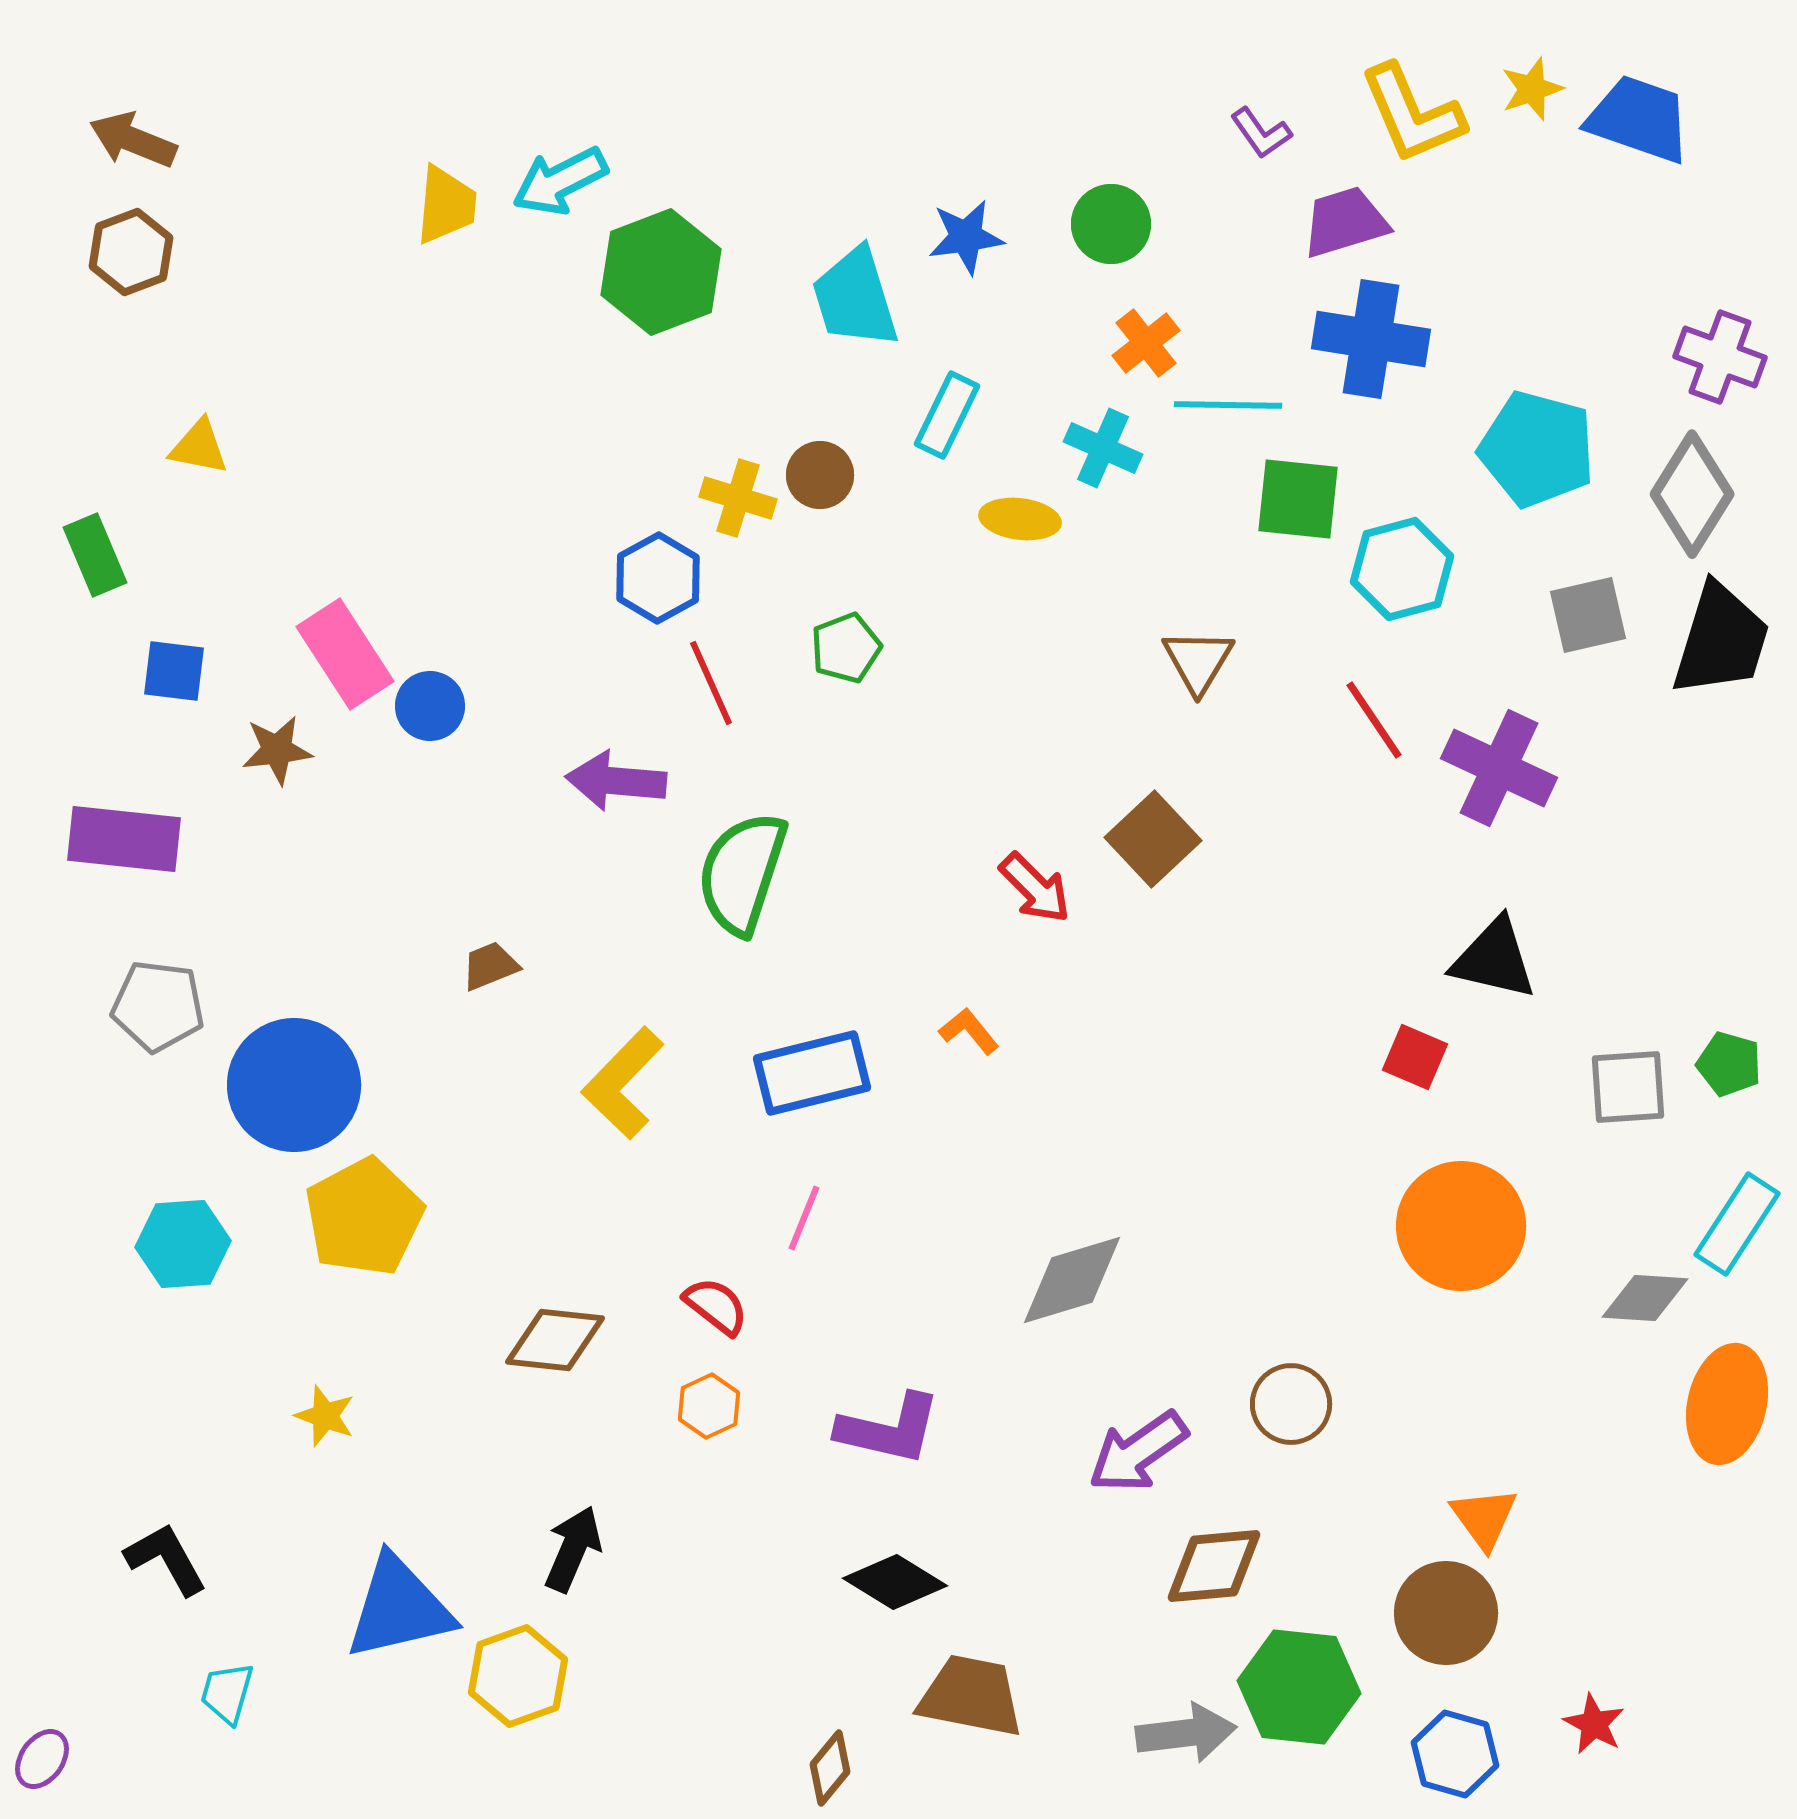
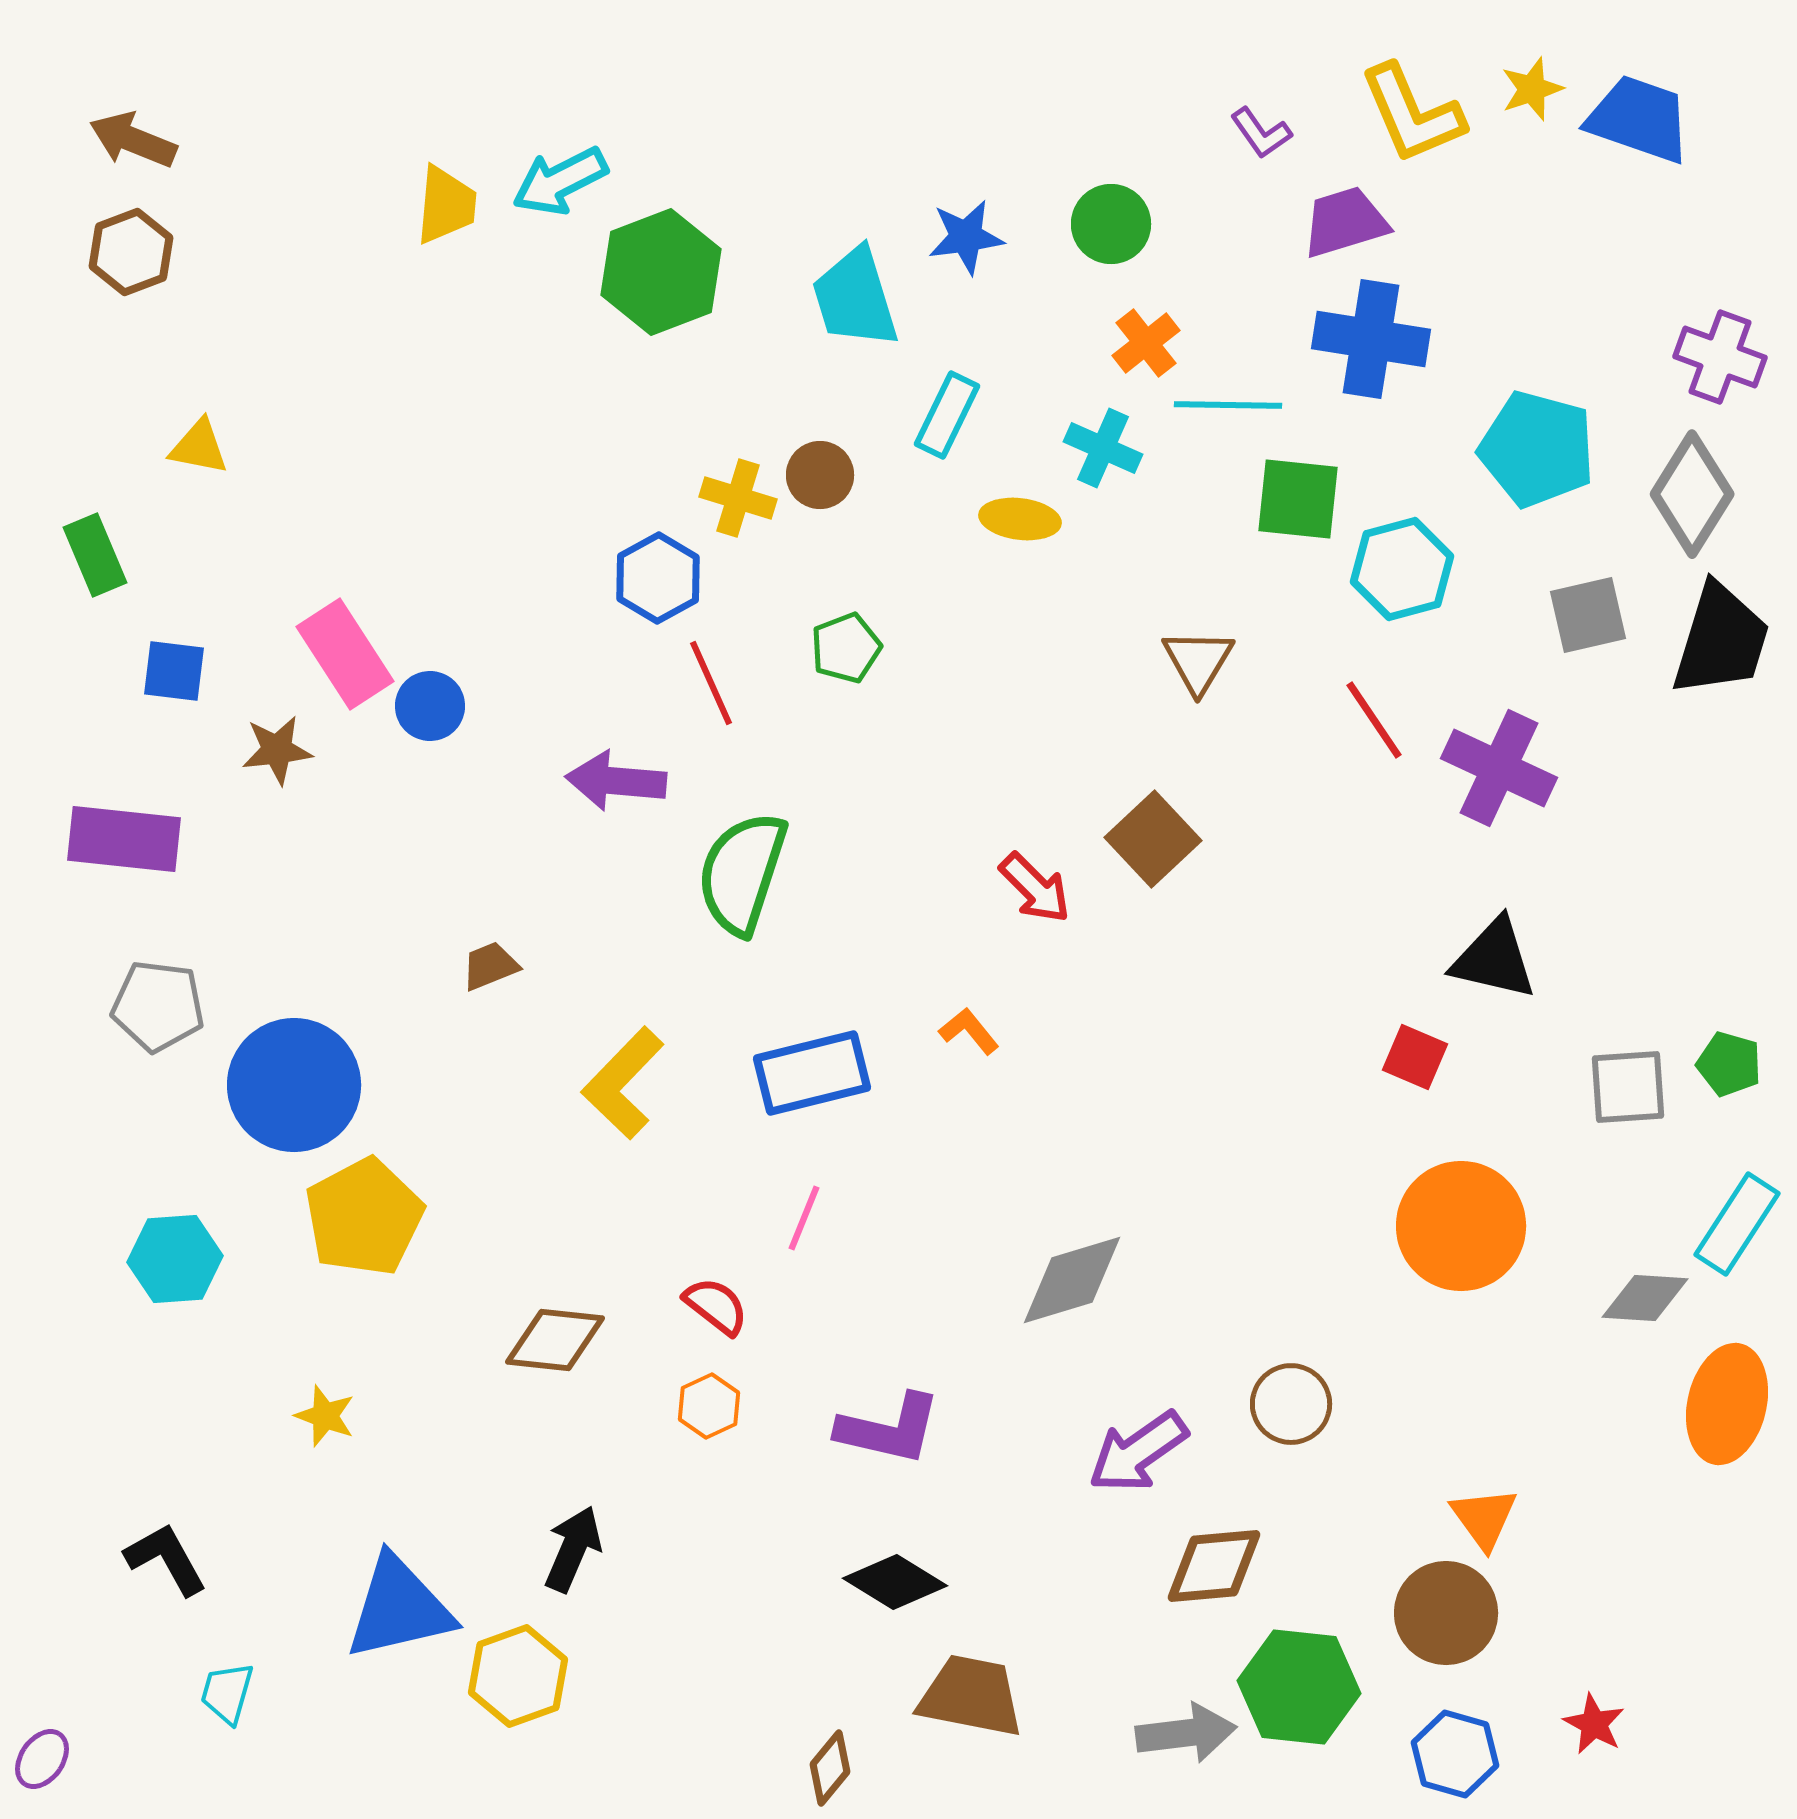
cyan hexagon at (183, 1244): moved 8 px left, 15 px down
